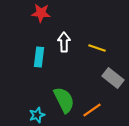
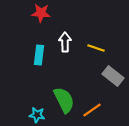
white arrow: moved 1 px right
yellow line: moved 1 px left
cyan rectangle: moved 2 px up
gray rectangle: moved 2 px up
cyan star: rotated 28 degrees clockwise
